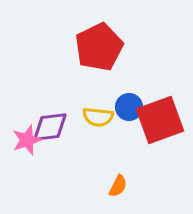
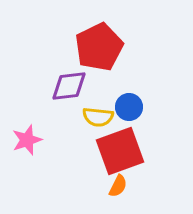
red square: moved 40 px left, 31 px down
purple diamond: moved 19 px right, 41 px up
